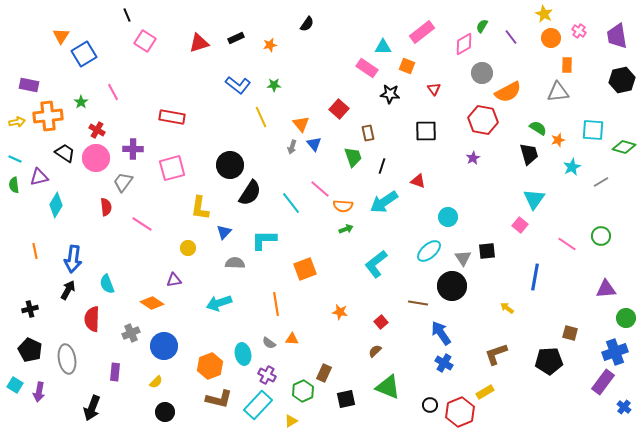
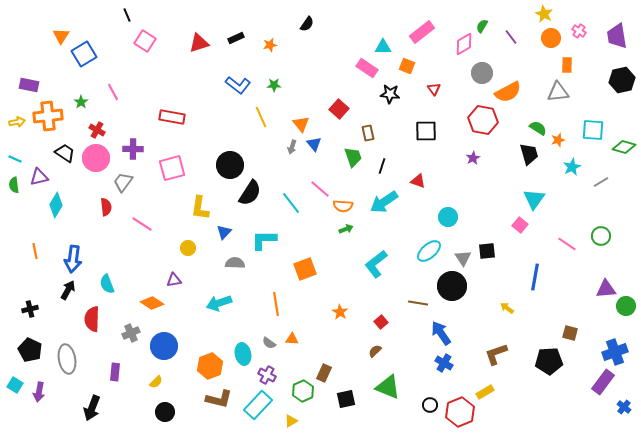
orange star at (340, 312): rotated 21 degrees clockwise
green circle at (626, 318): moved 12 px up
